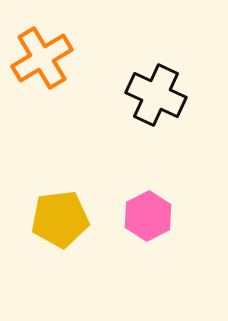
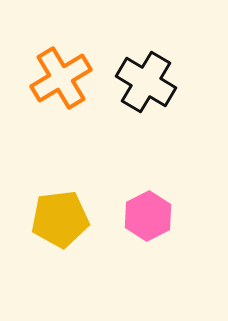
orange cross: moved 19 px right, 20 px down
black cross: moved 10 px left, 13 px up; rotated 6 degrees clockwise
